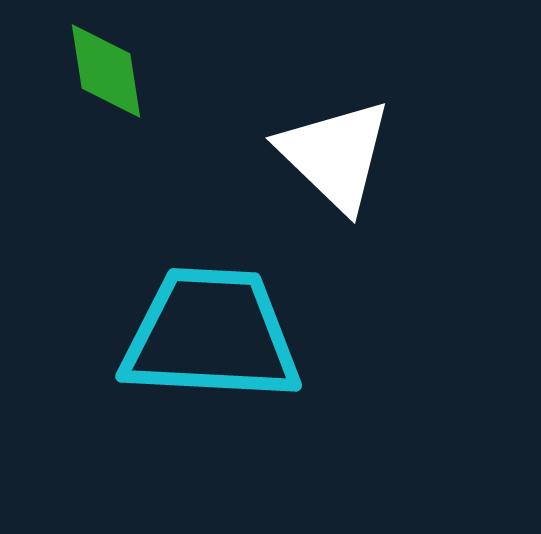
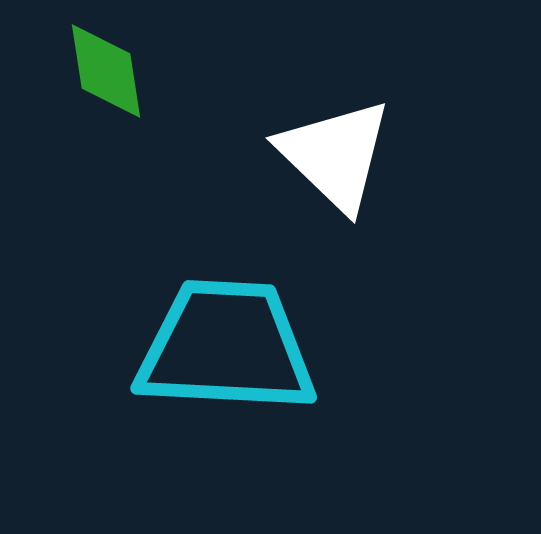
cyan trapezoid: moved 15 px right, 12 px down
